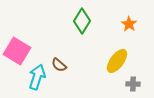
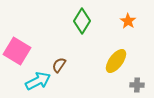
orange star: moved 1 px left, 3 px up
yellow ellipse: moved 1 px left
brown semicircle: rotated 84 degrees clockwise
cyan arrow: moved 1 px right, 4 px down; rotated 45 degrees clockwise
gray cross: moved 4 px right, 1 px down
